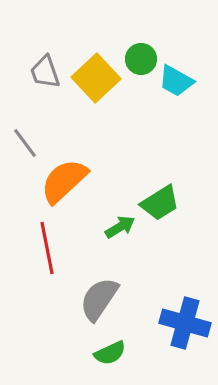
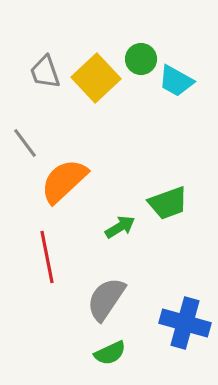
green trapezoid: moved 8 px right; rotated 12 degrees clockwise
red line: moved 9 px down
gray semicircle: moved 7 px right
